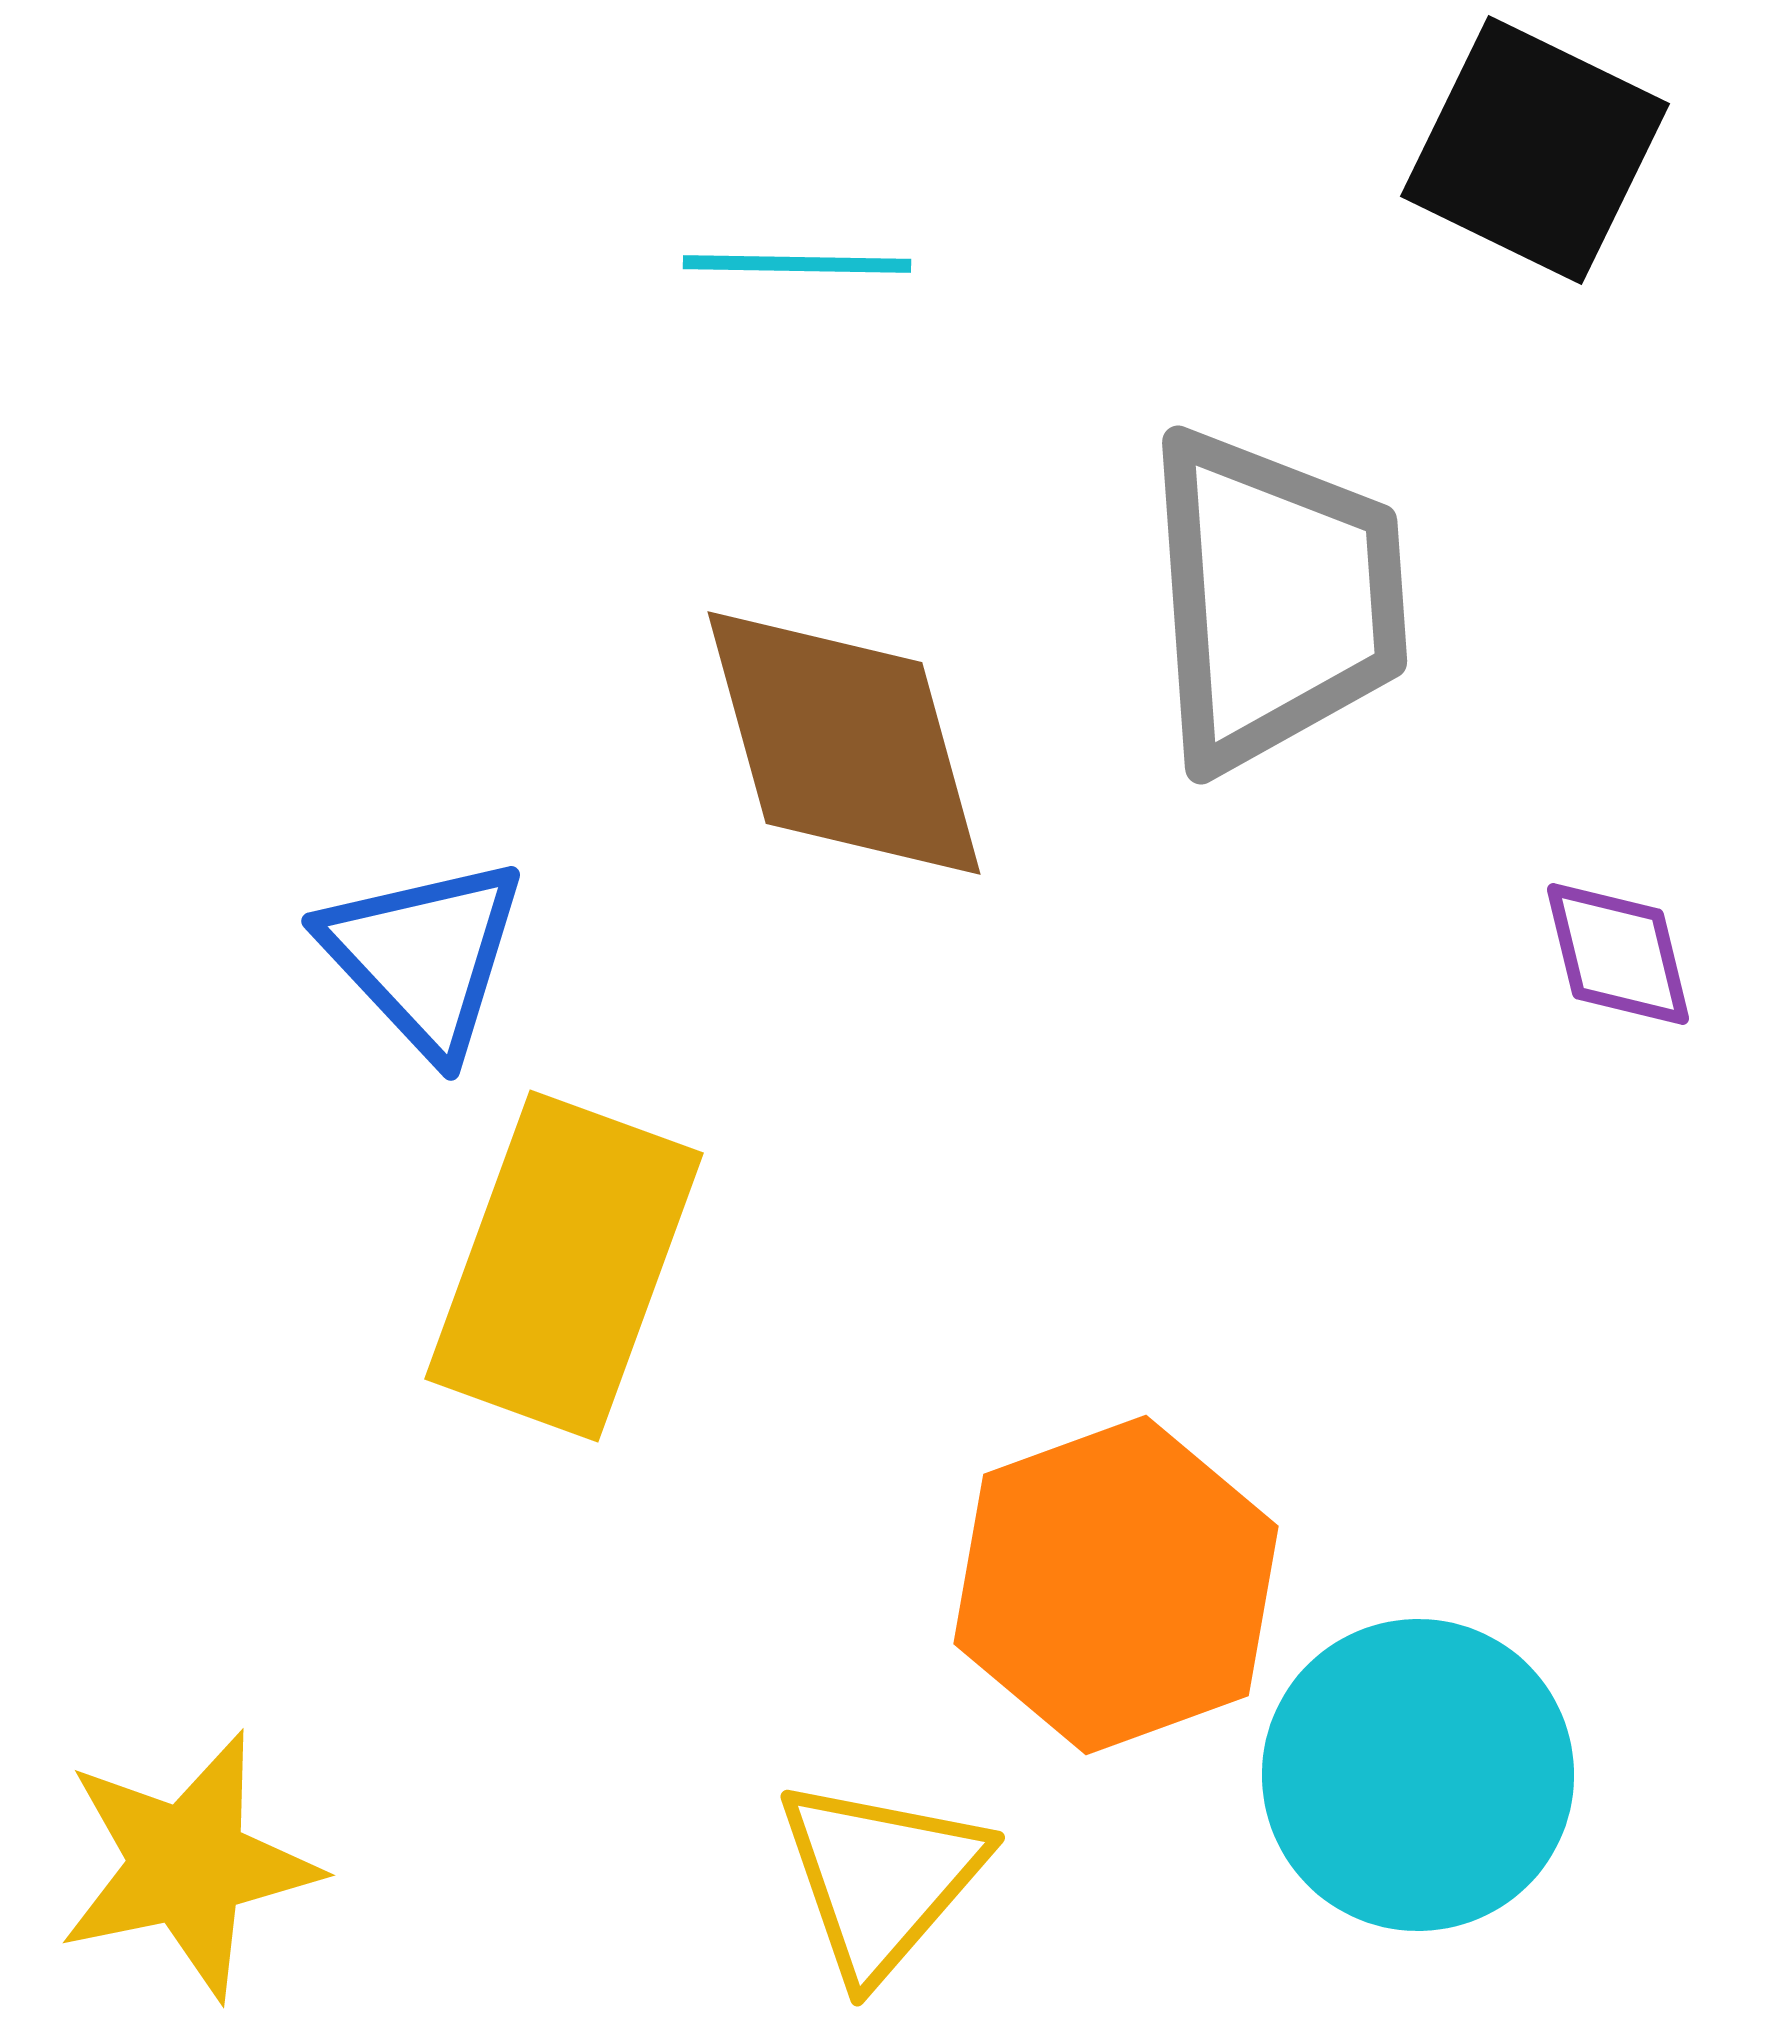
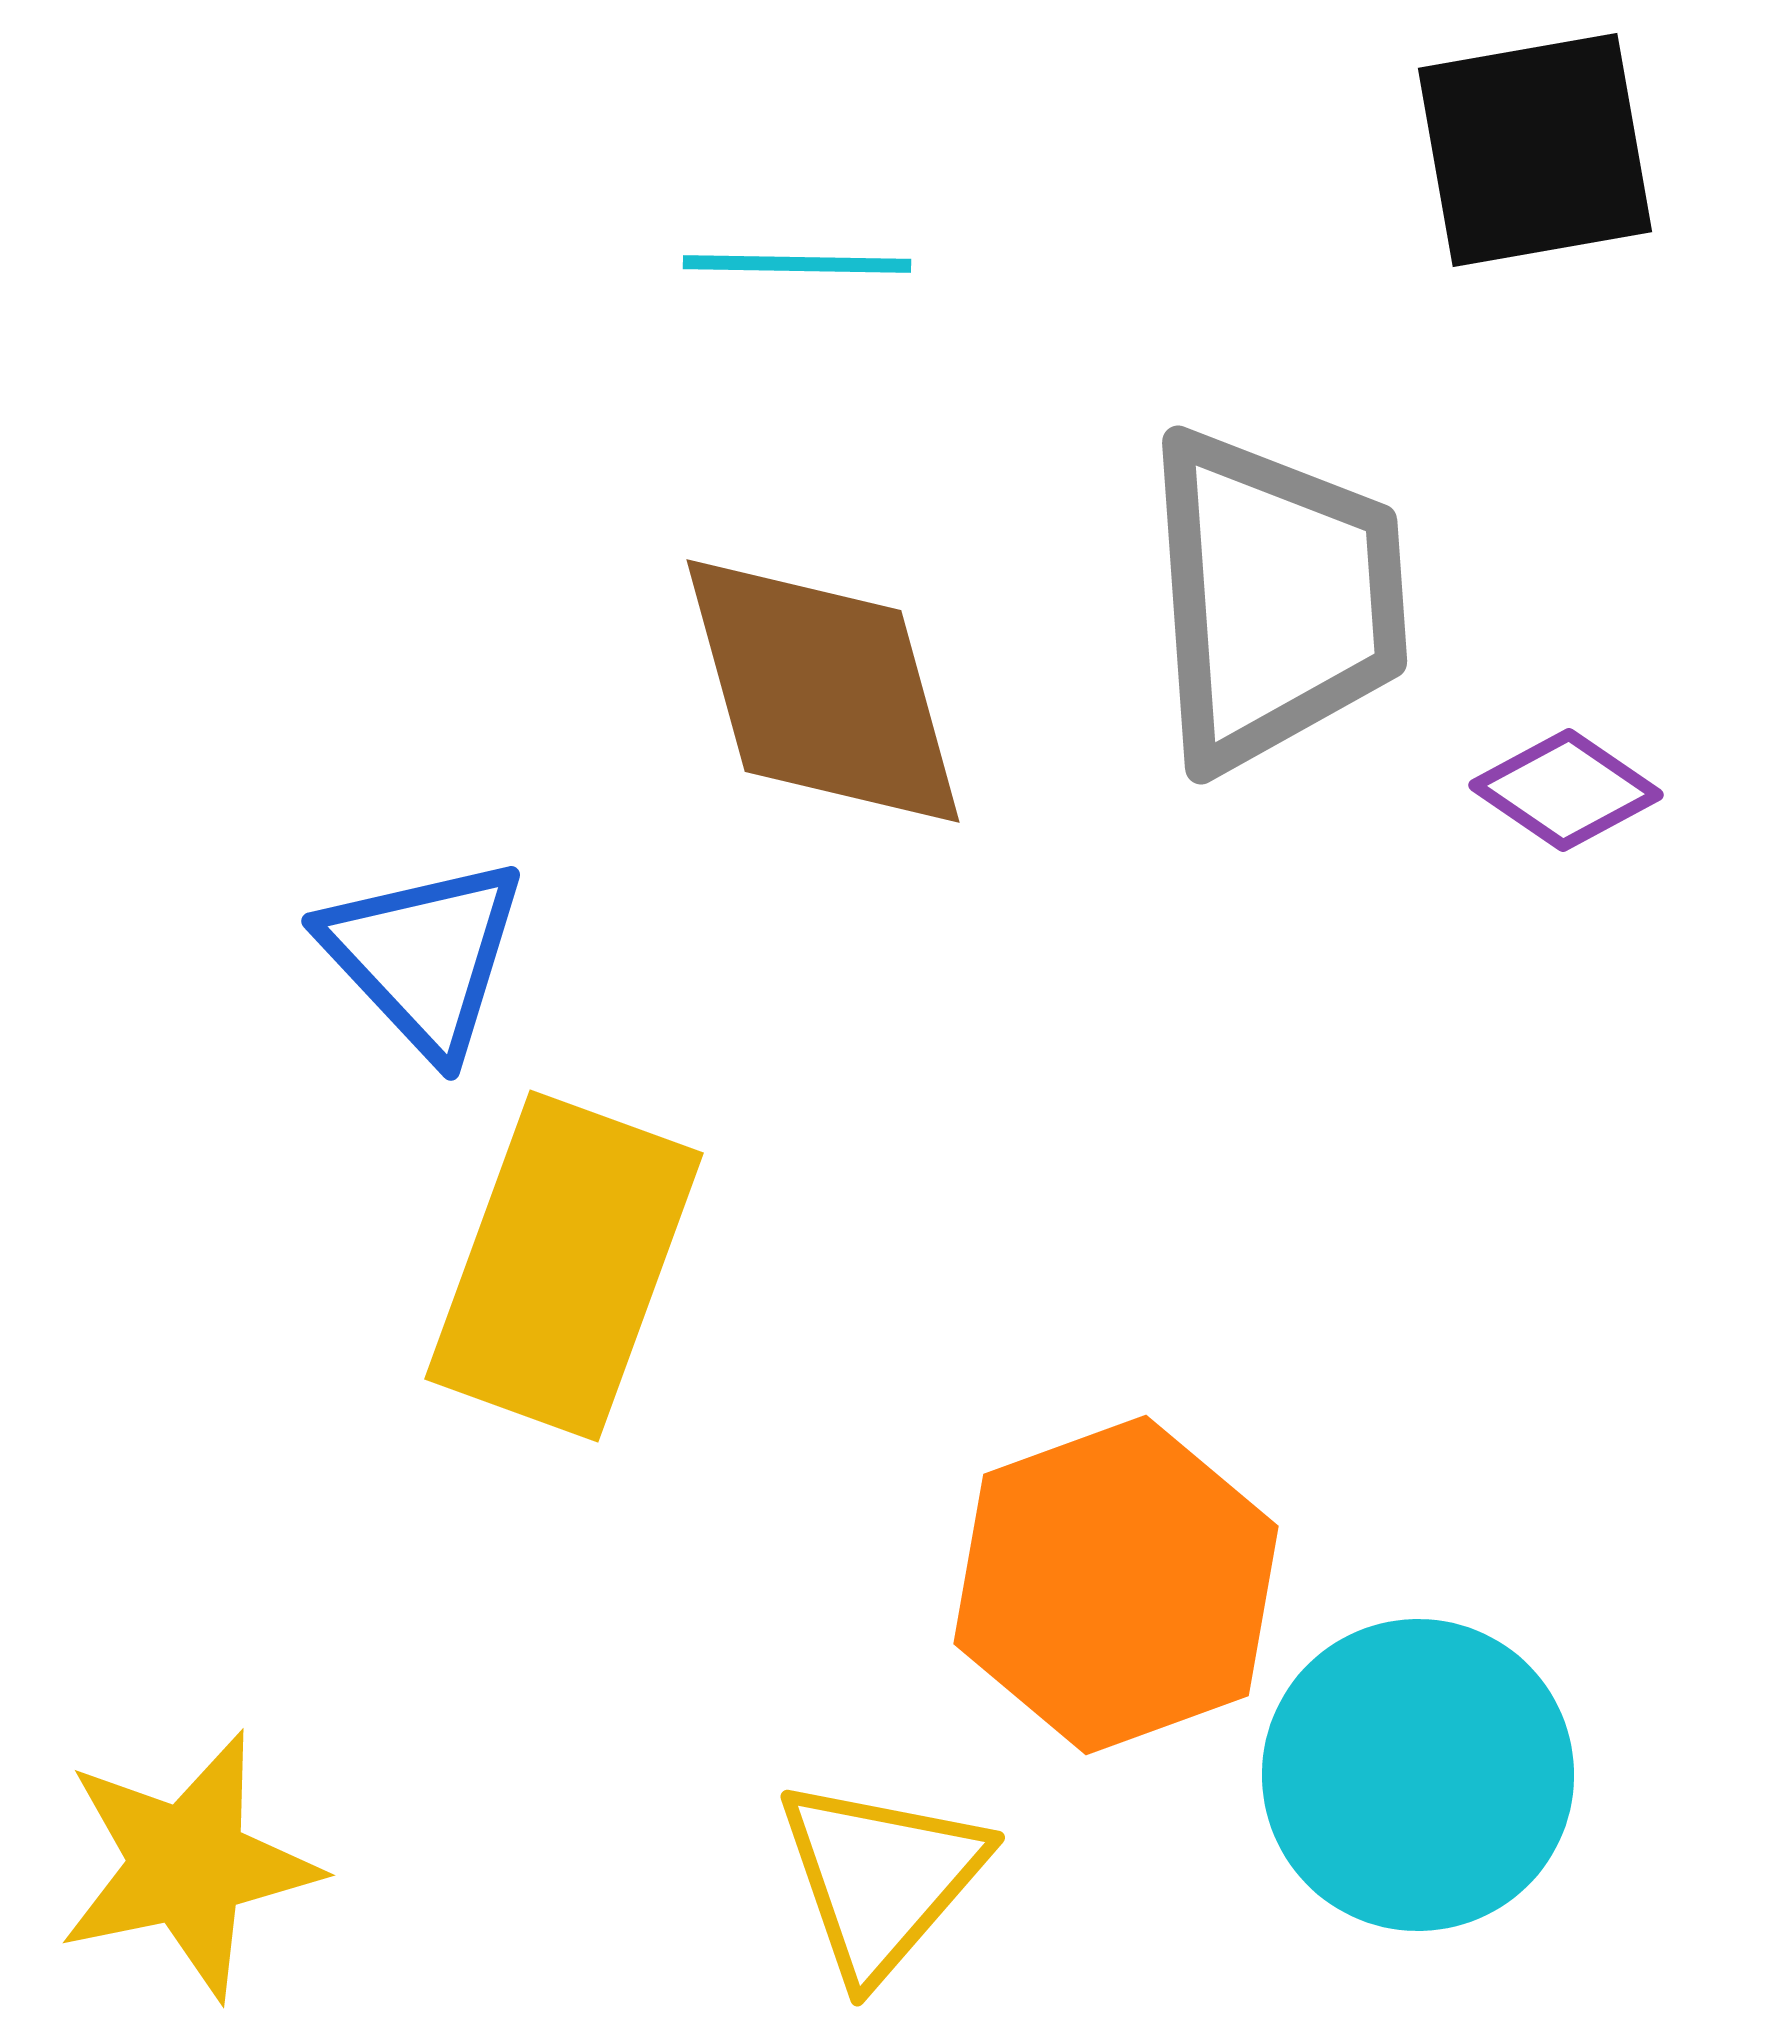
black square: rotated 36 degrees counterclockwise
brown diamond: moved 21 px left, 52 px up
purple diamond: moved 52 px left, 164 px up; rotated 42 degrees counterclockwise
